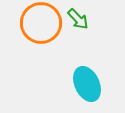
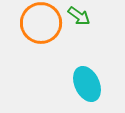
green arrow: moved 1 px right, 3 px up; rotated 10 degrees counterclockwise
